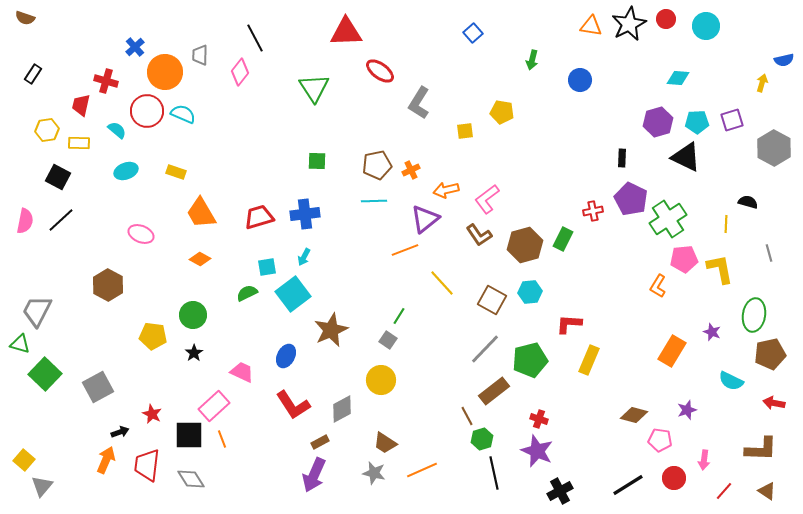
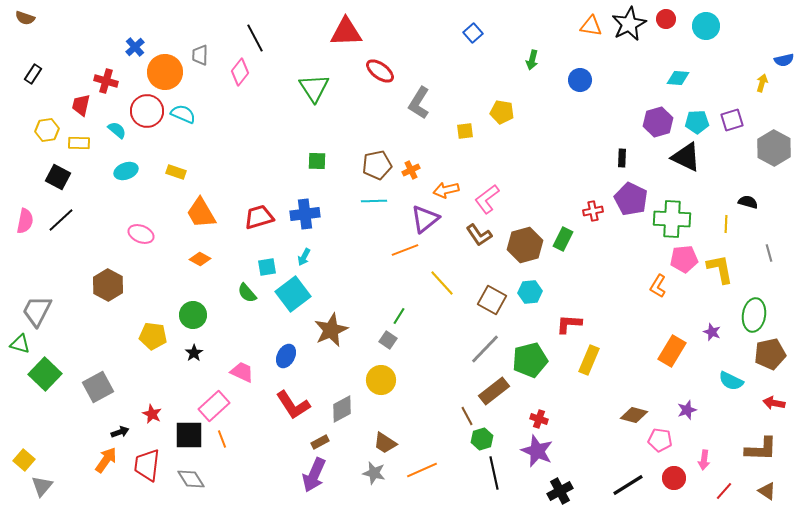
green cross at (668, 219): moved 4 px right; rotated 36 degrees clockwise
green semicircle at (247, 293): rotated 105 degrees counterclockwise
orange arrow at (106, 460): rotated 12 degrees clockwise
